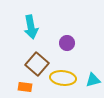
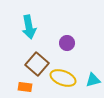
cyan arrow: moved 2 px left
yellow ellipse: rotated 15 degrees clockwise
